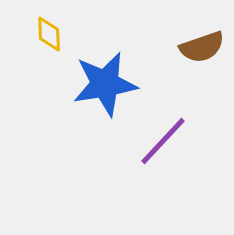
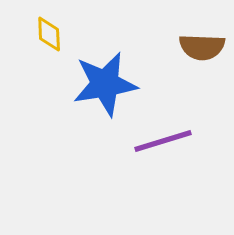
brown semicircle: rotated 21 degrees clockwise
purple line: rotated 30 degrees clockwise
